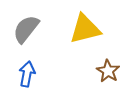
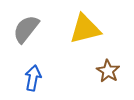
blue arrow: moved 6 px right, 4 px down
